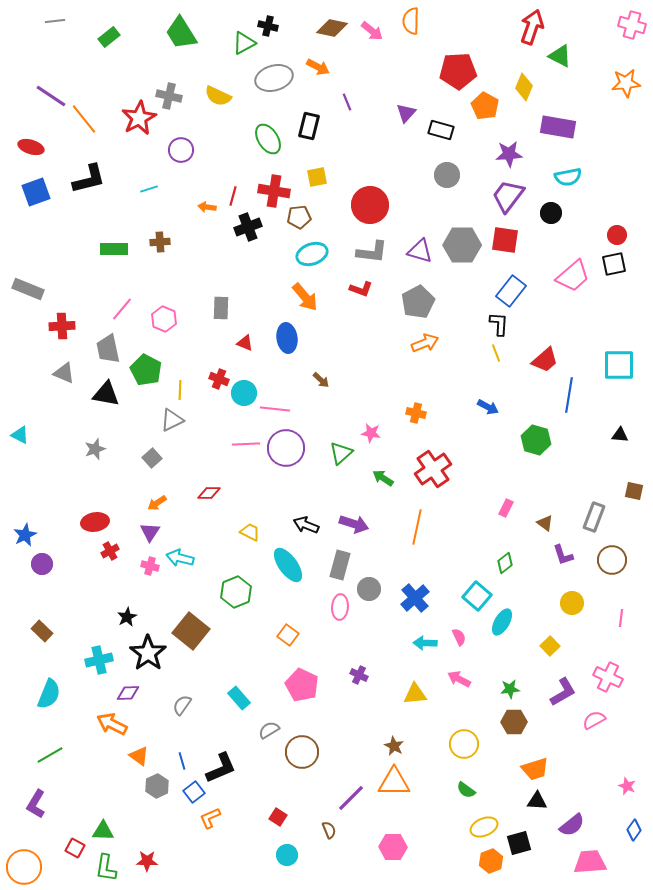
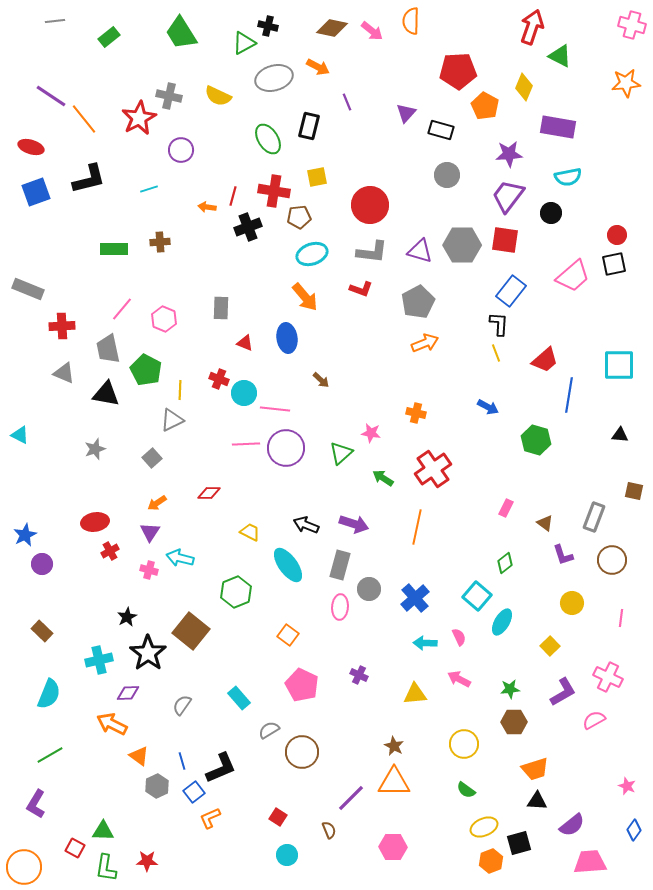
pink cross at (150, 566): moved 1 px left, 4 px down
